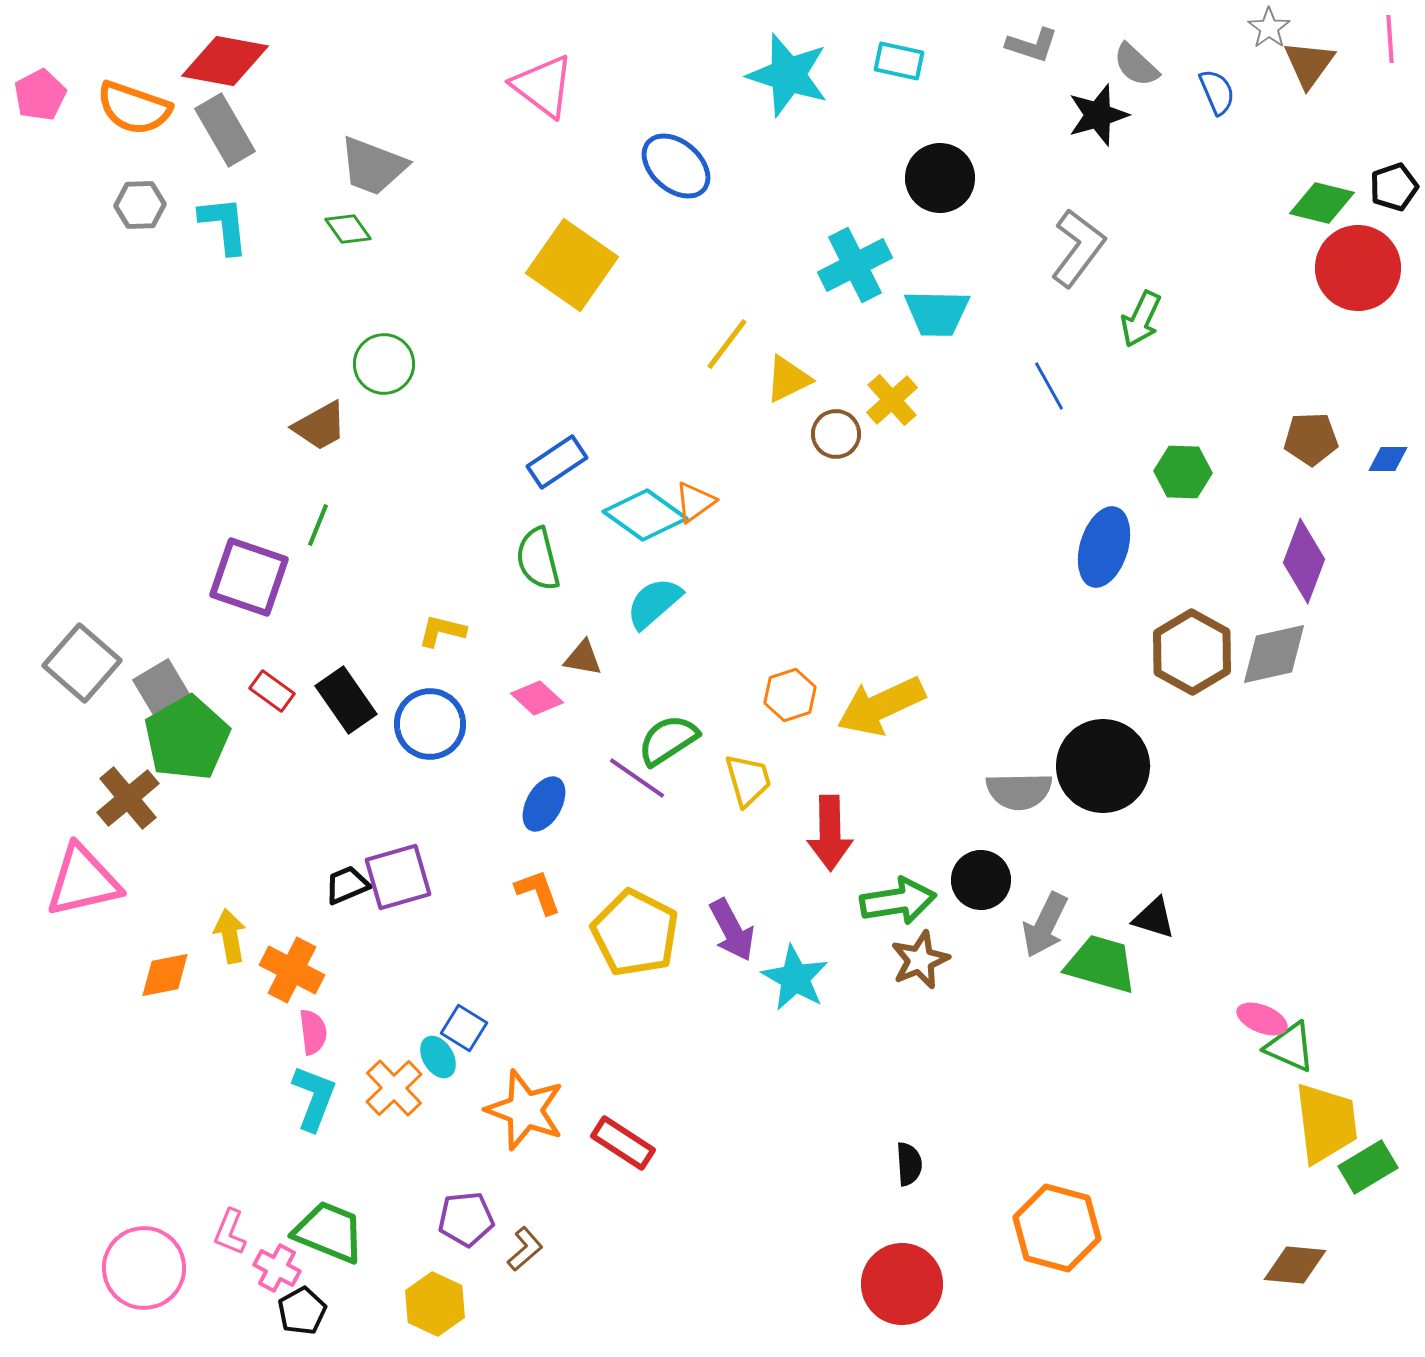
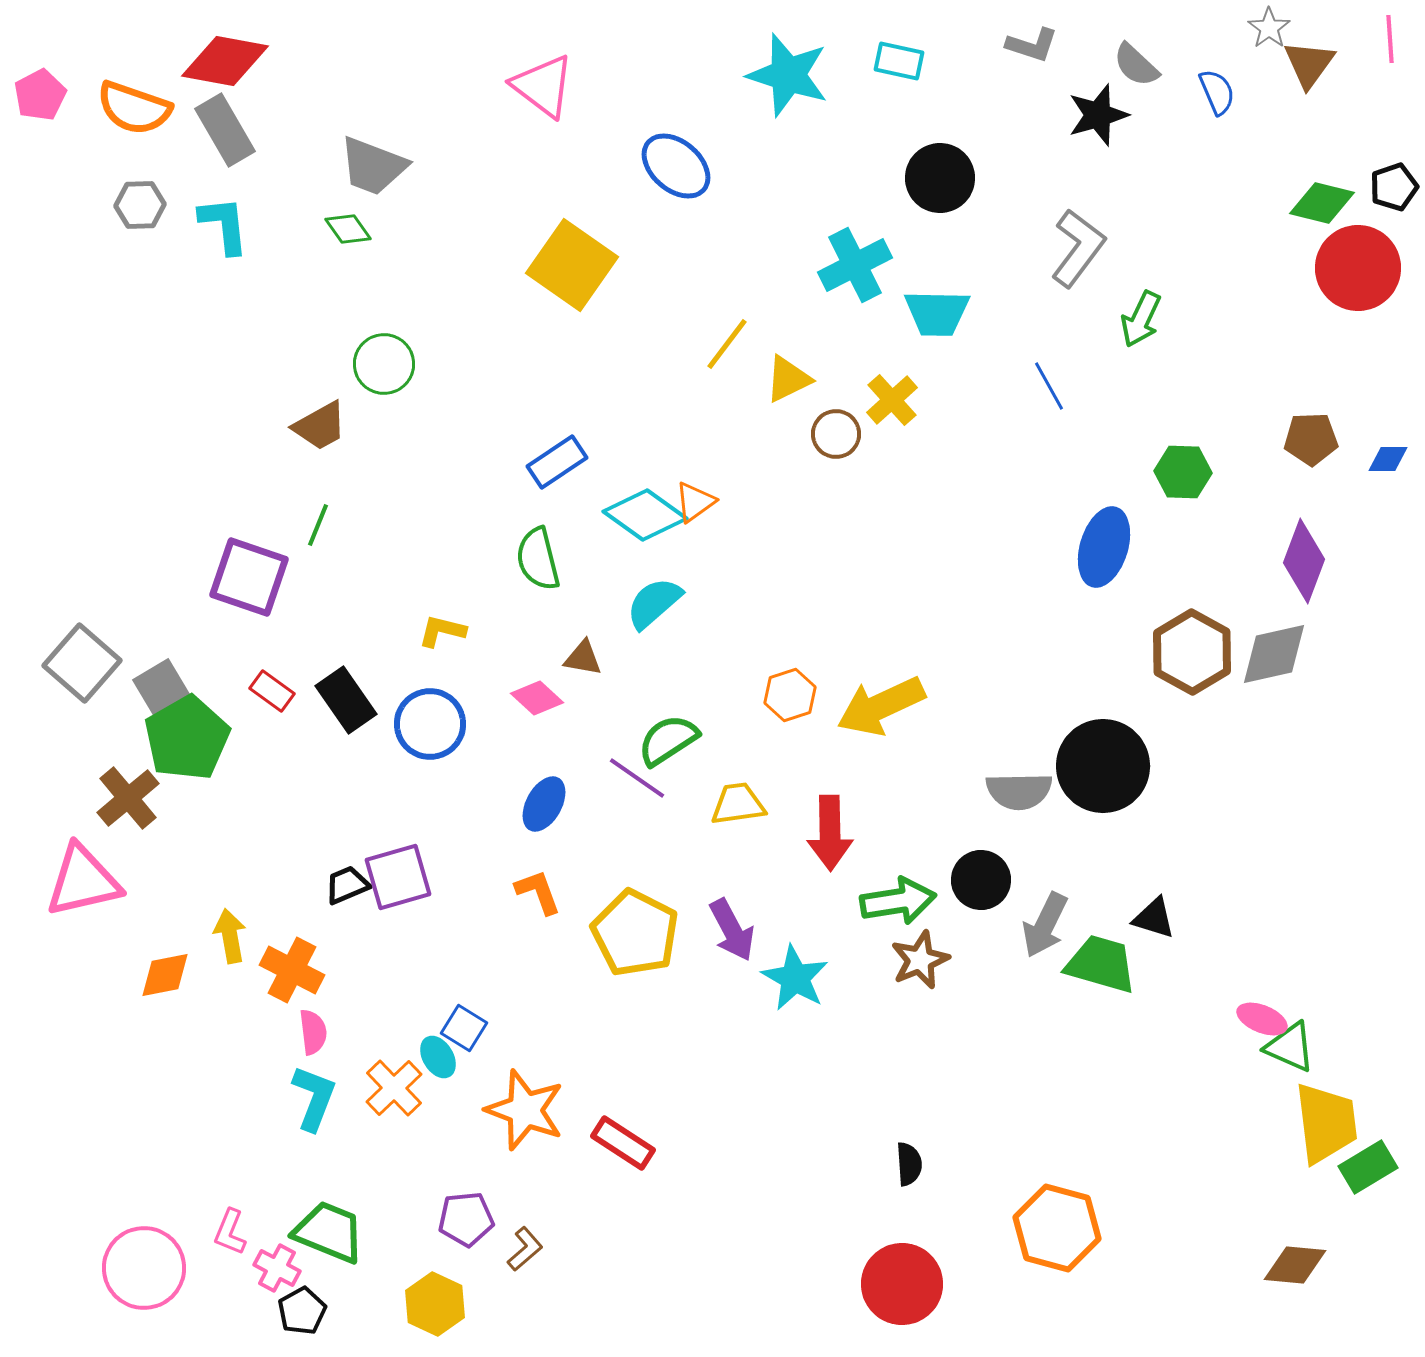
yellow trapezoid at (748, 780): moved 10 px left, 24 px down; rotated 82 degrees counterclockwise
